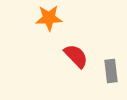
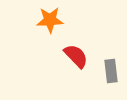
orange star: moved 1 px right, 2 px down
